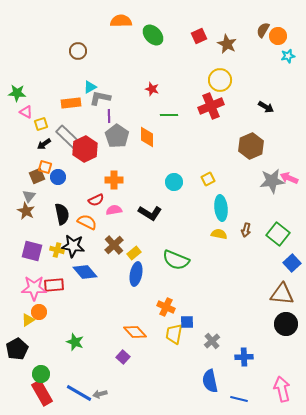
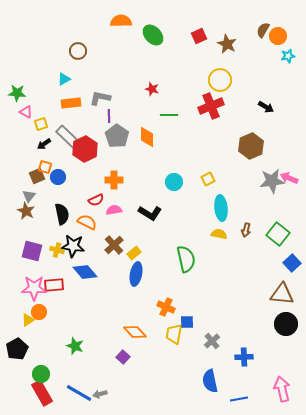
cyan triangle at (90, 87): moved 26 px left, 8 px up
green semicircle at (176, 260): moved 10 px right, 1 px up; rotated 124 degrees counterclockwise
green star at (75, 342): moved 4 px down
blue line at (239, 399): rotated 24 degrees counterclockwise
